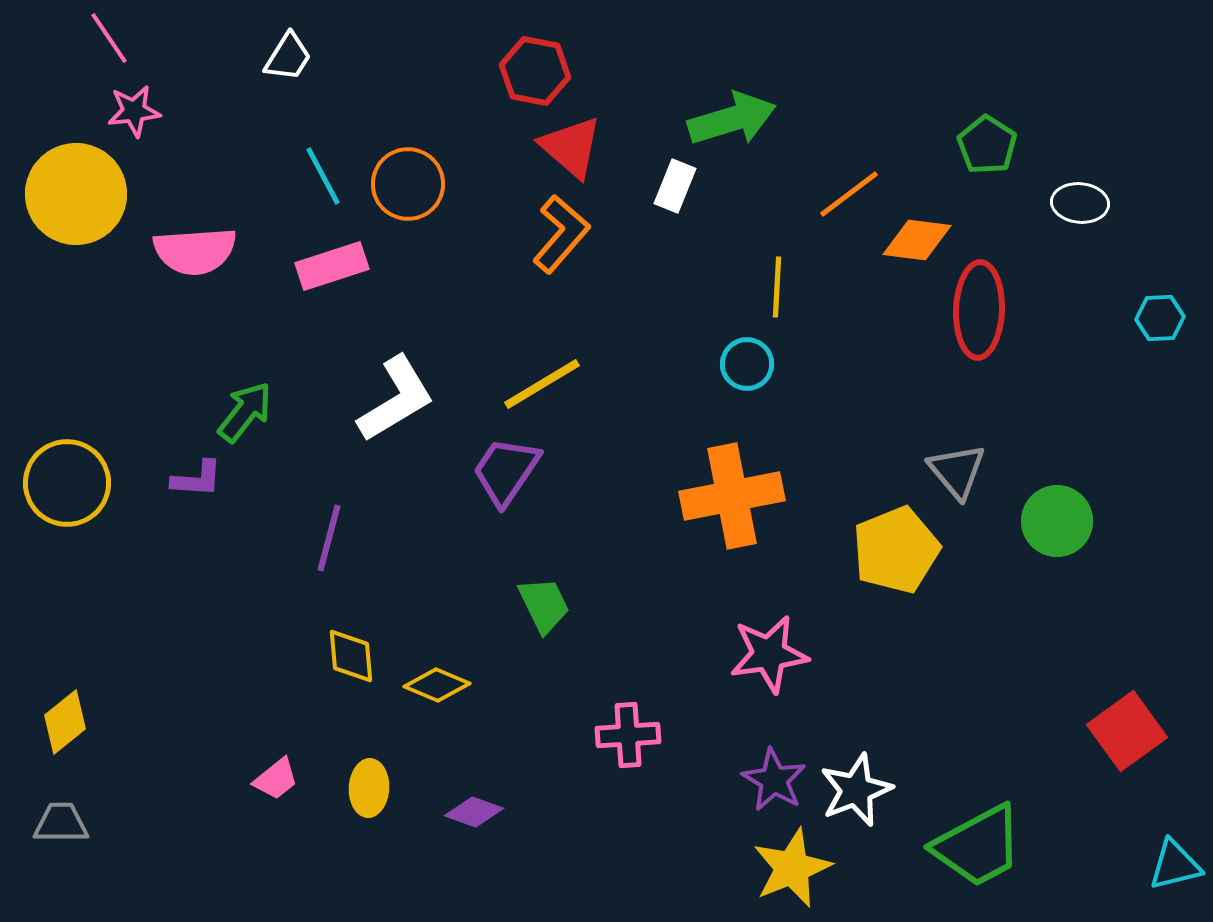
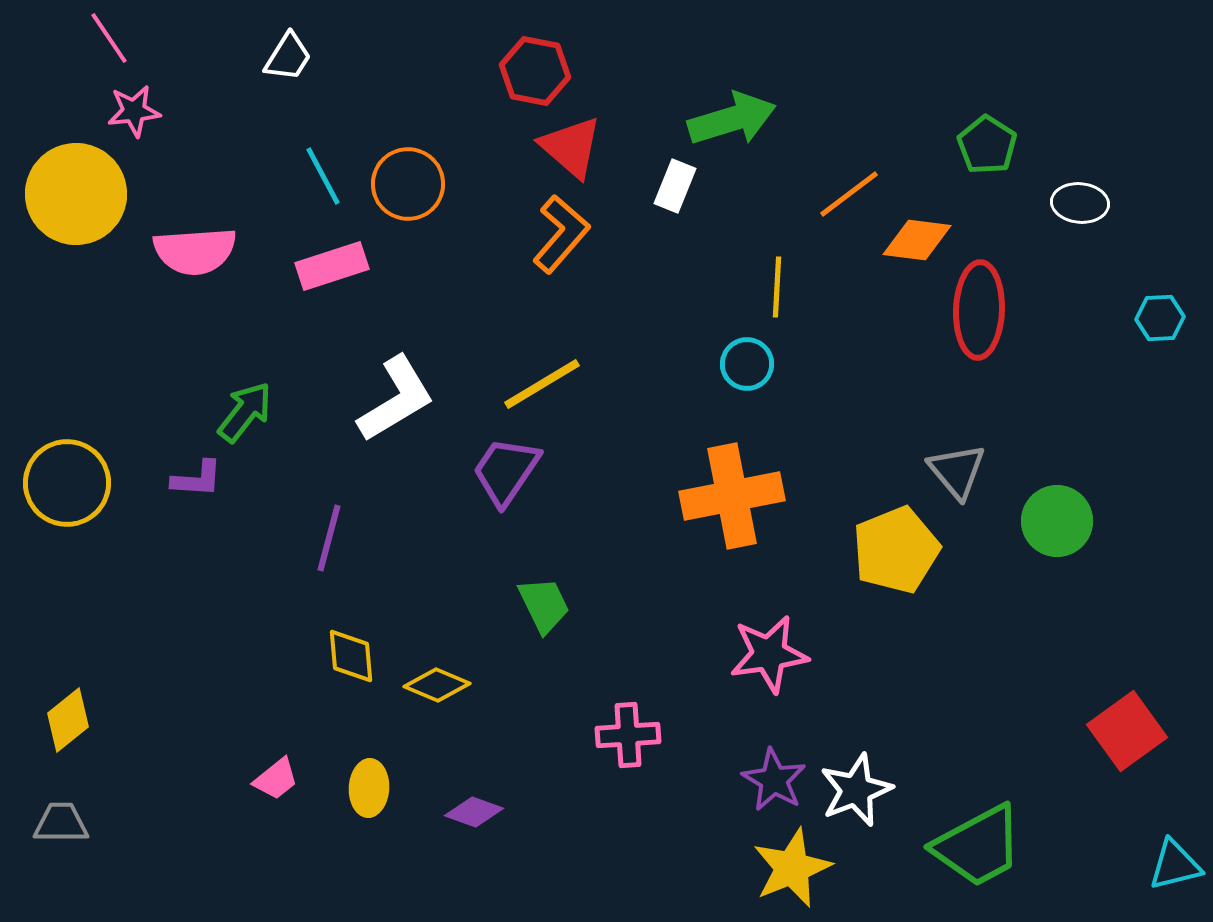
yellow diamond at (65, 722): moved 3 px right, 2 px up
